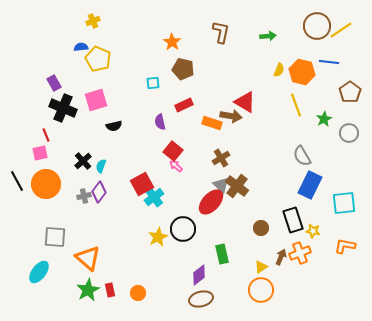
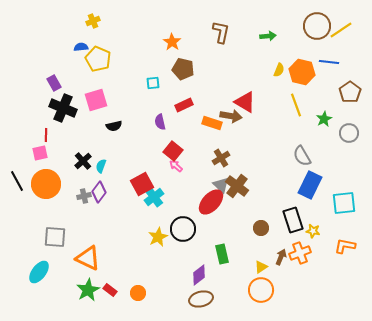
red line at (46, 135): rotated 24 degrees clockwise
orange triangle at (88, 258): rotated 16 degrees counterclockwise
red rectangle at (110, 290): rotated 40 degrees counterclockwise
